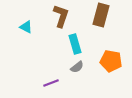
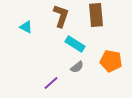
brown rectangle: moved 5 px left; rotated 20 degrees counterclockwise
cyan rectangle: rotated 42 degrees counterclockwise
purple line: rotated 21 degrees counterclockwise
